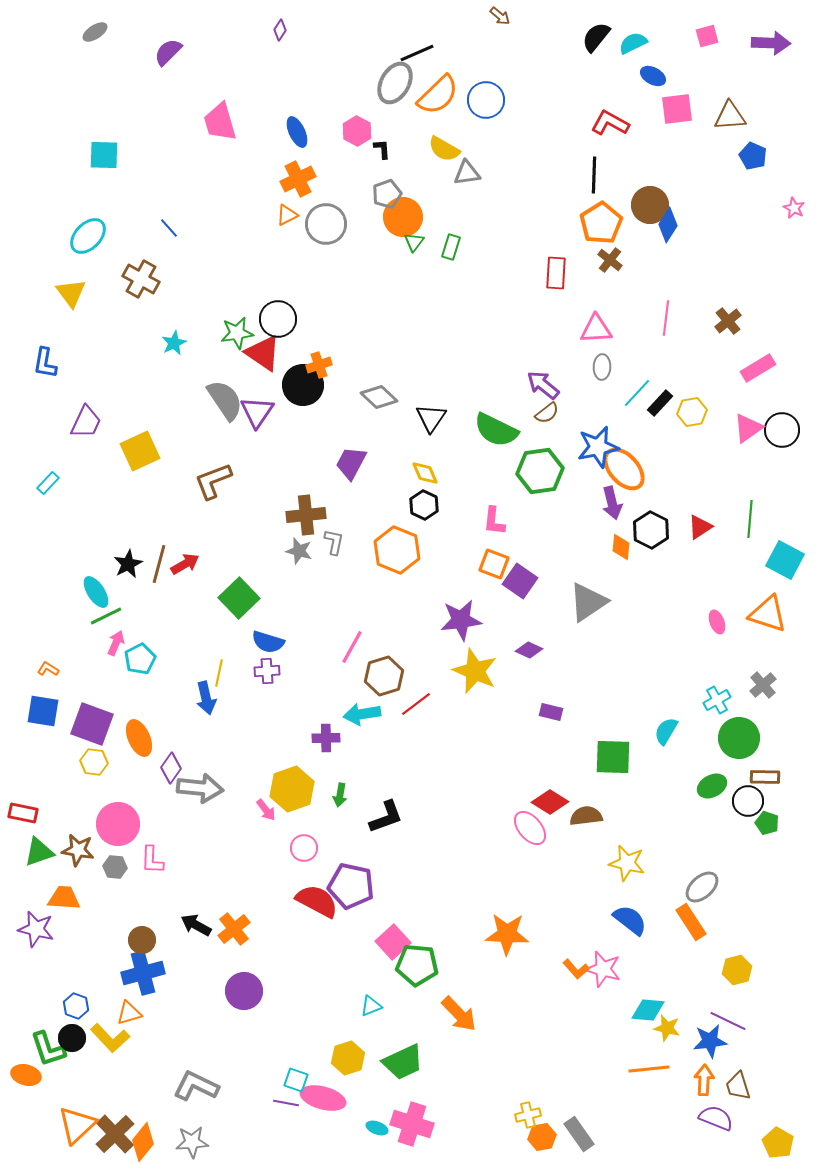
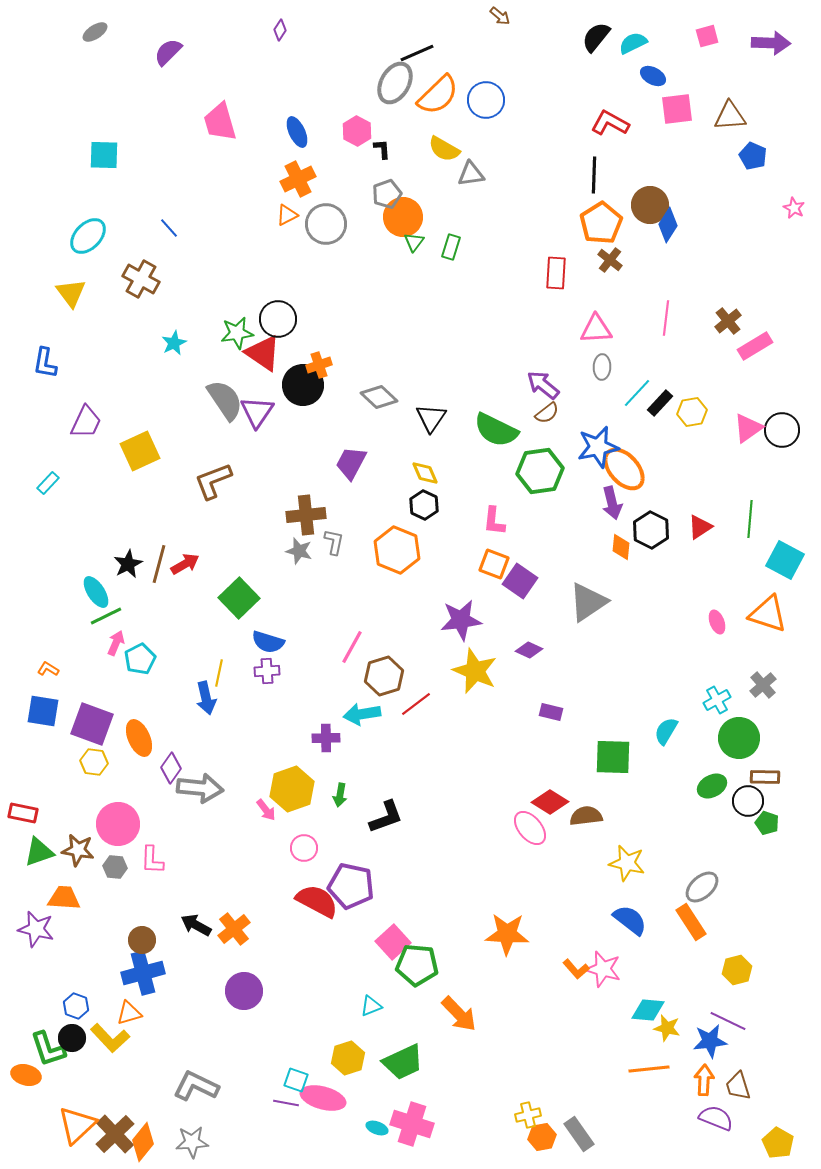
gray triangle at (467, 173): moved 4 px right, 1 px down
pink rectangle at (758, 368): moved 3 px left, 22 px up
